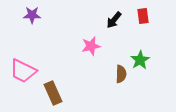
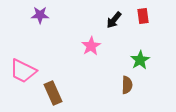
purple star: moved 8 px right
pink star: rotated 18 degrees counterclockwise
brown semicircle: moved 6 px right, 11 px down
